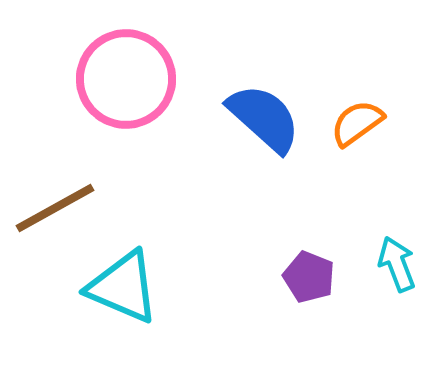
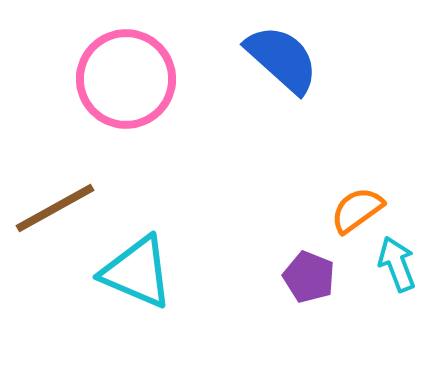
blue semicircle: moved 18 px right, 59 px up
orange semicircle: moved 87 px down
cyan triangle: moved 14 px right, 15 px up
